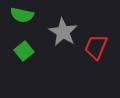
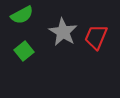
green semicircle: rotated 40 degrees counterclockwise
red trapezoid: moved 10 px up
